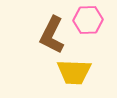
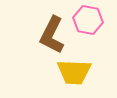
pink hexagon: rotated 12 degrees clockwise
